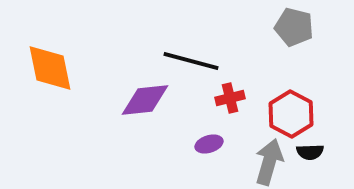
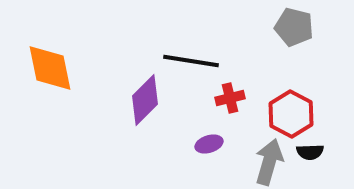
black line: rotated 6 degrees counterclockwise
purple diamond: rotated 39 degrees counterclockwise
